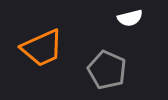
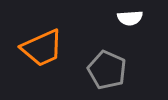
white semicircle: rotated 10 degrees clockwise
